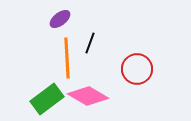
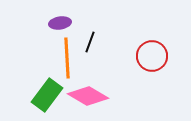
purple ellipse: moved 4 px down; rotated 30 degrees clockwise
black line: moved 1 px up
red circle: moved 15 px right, 13 px up
green rectangle: moved 4 px up; rotated 16 degrees counterclockwise
